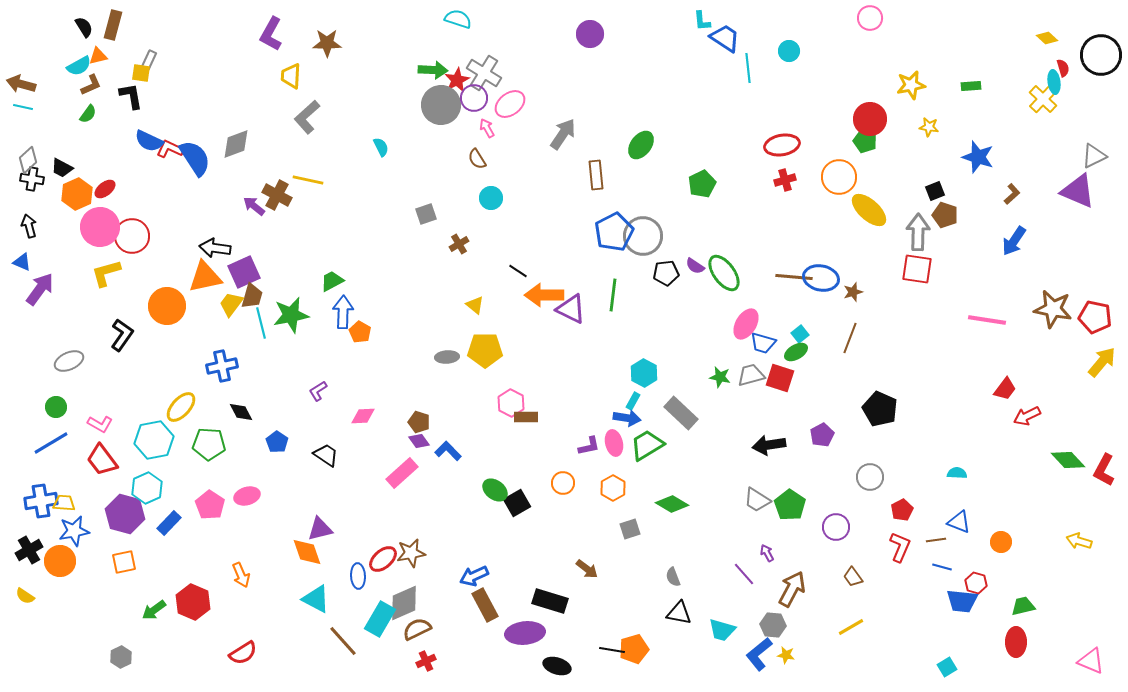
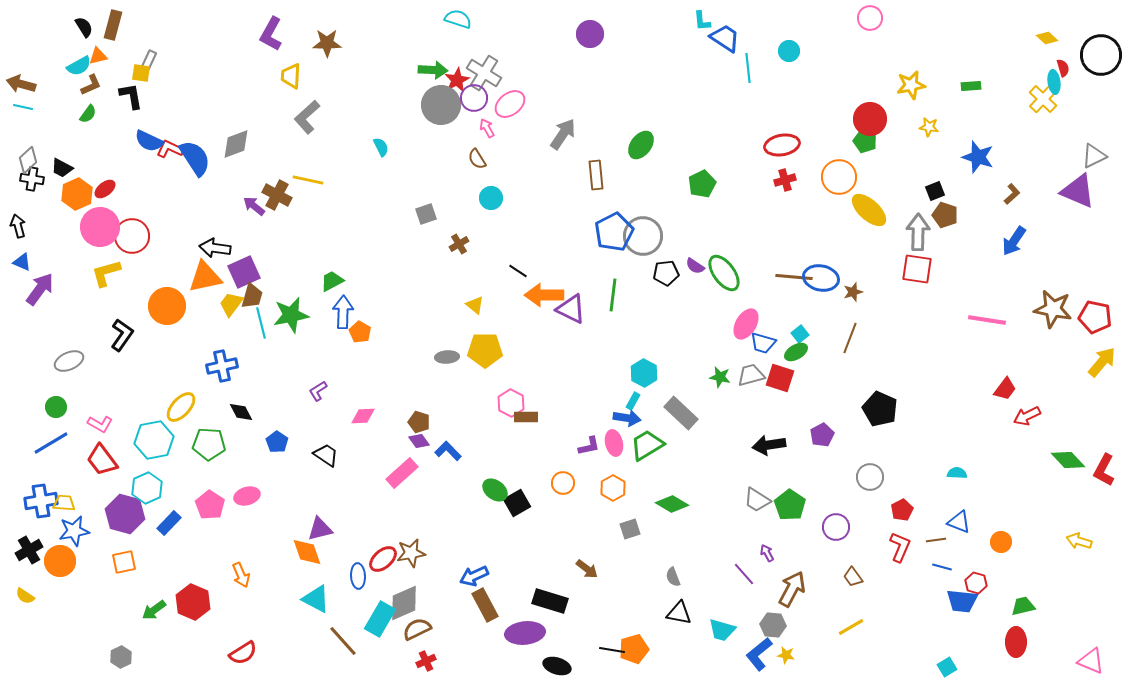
black arrow at (29, 226): moved 11 px left
